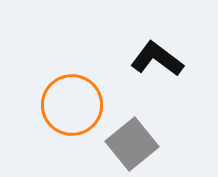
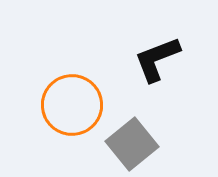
black L-shape: rotated 58 degrees counterclockwise
